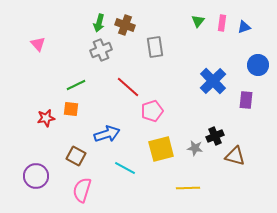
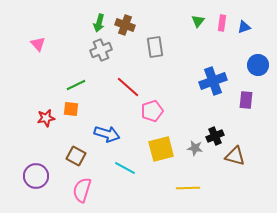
blue cross: rotated 24 degrees clockwise
blue arrow: rotated 35 degrees clockwise
